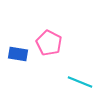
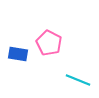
cyan line: moved 2 px left, 2 px up
